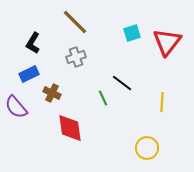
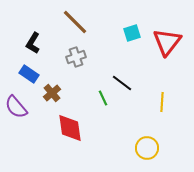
blue rectangle: rotated 60 degrees clockwise
brown cross: rotated 24 degrees clockwise
